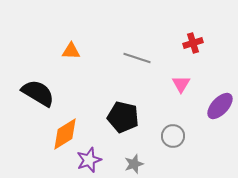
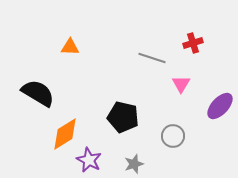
orange triangle: moved 1 px left, 4 px up
gray line: moved 15 px right
purple star: rotated 25 degrees counterclockwise
